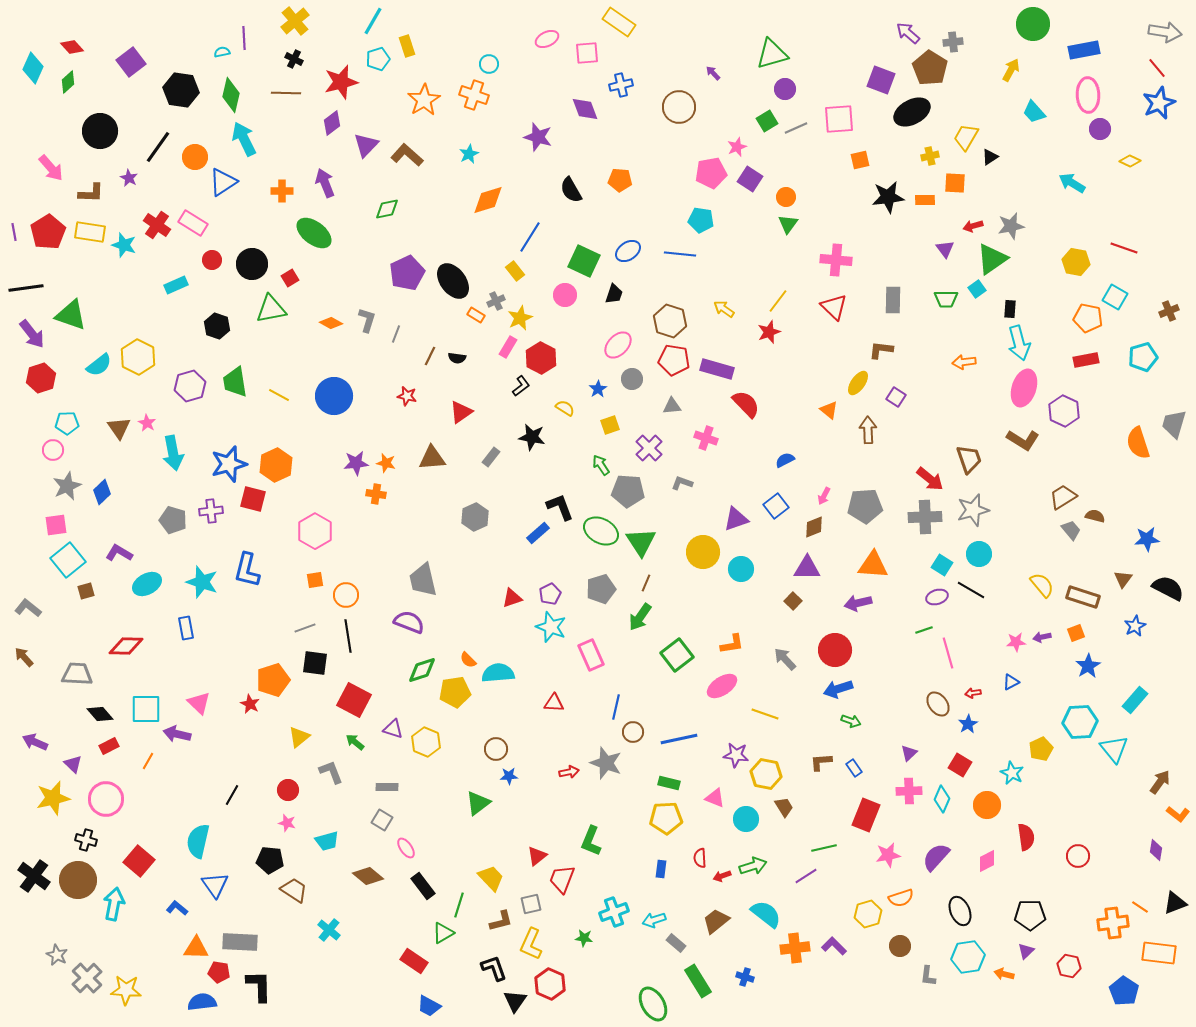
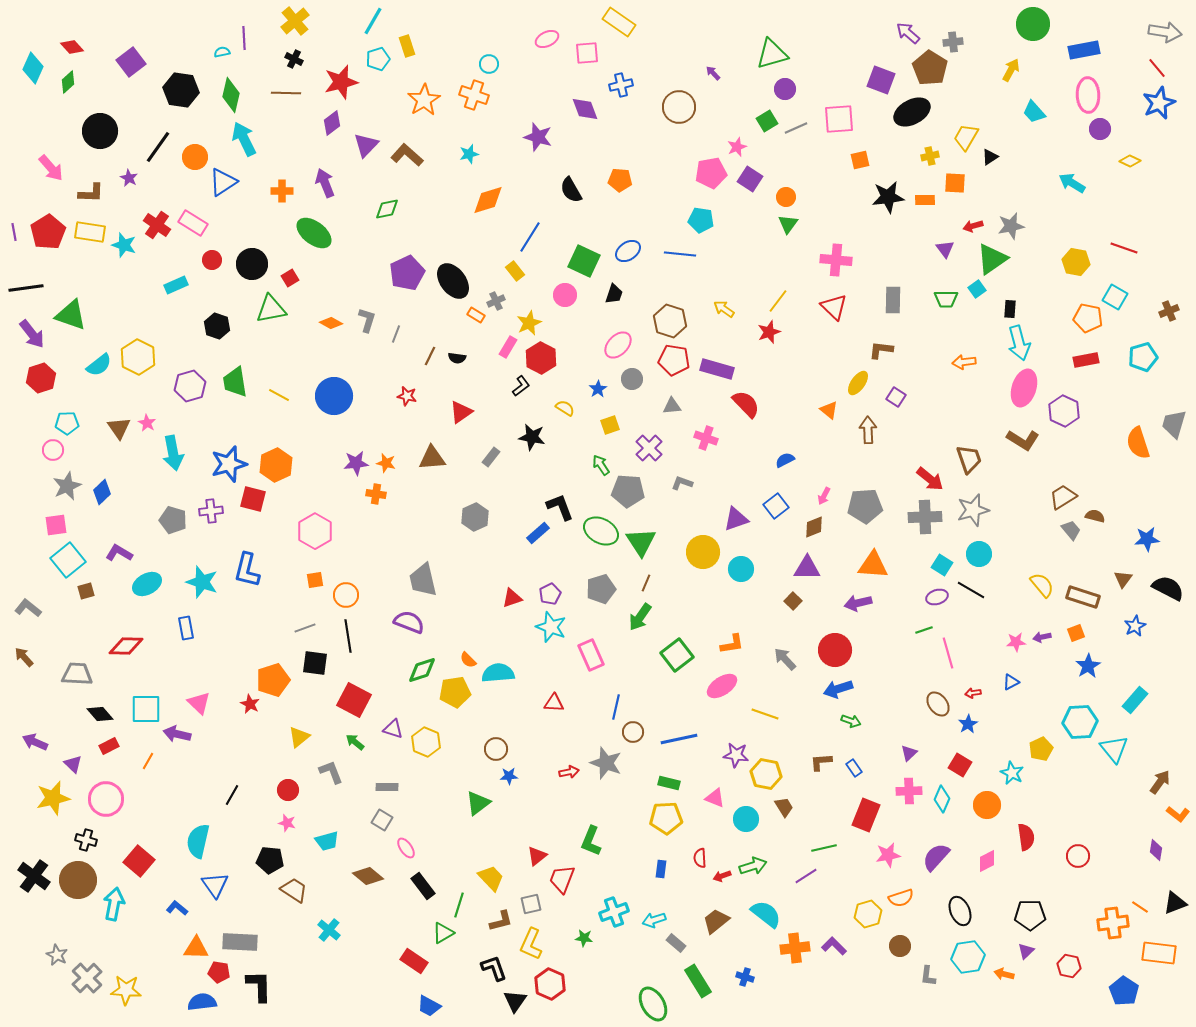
cyan star at (469, 154): rotated 12 degrees clockwise
yellow star at (520, 318): moved 9 px right, 5 px down
